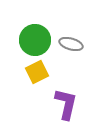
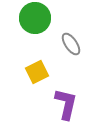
green circle: moved 22 px up
gray ellipse: rotated 40 degrees clockwise
